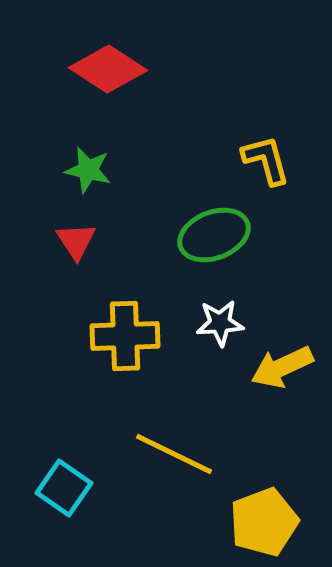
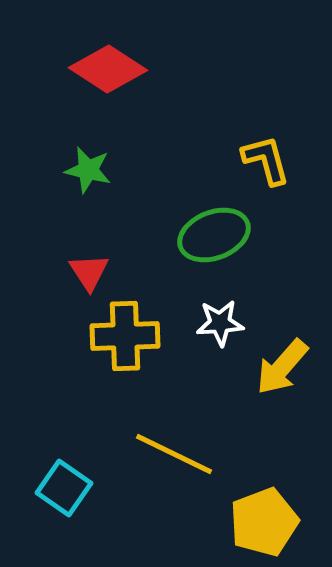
red triangle: moved 13 px right, 31 px down
yellow arrow: rotated 24 degrees counterclockwise
